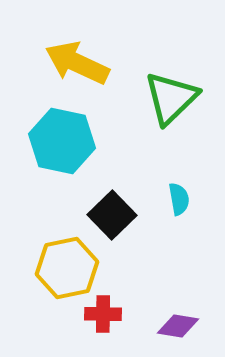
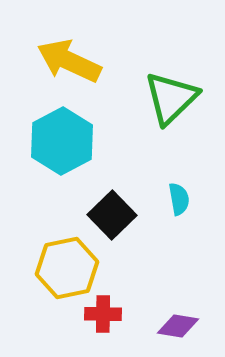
yellow arrow: moved 8 px left, 2 px up
cyan hexagon: rotated 20 degrees clockwise
